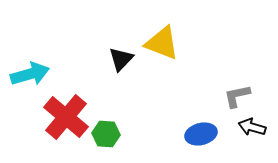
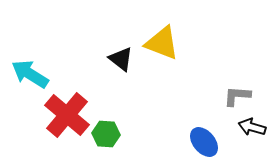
black triangle: rotated 36 degrees counterclockwise
cyan arrow: rotated 132 degrees counterclockwise
gray L-shape: rotated 16 degrees clockwise
red cross: moved 1 px right, 2 px up
blue ellipse: moved 3 px right, 8 px down; rotated 64 degrees clockwise
